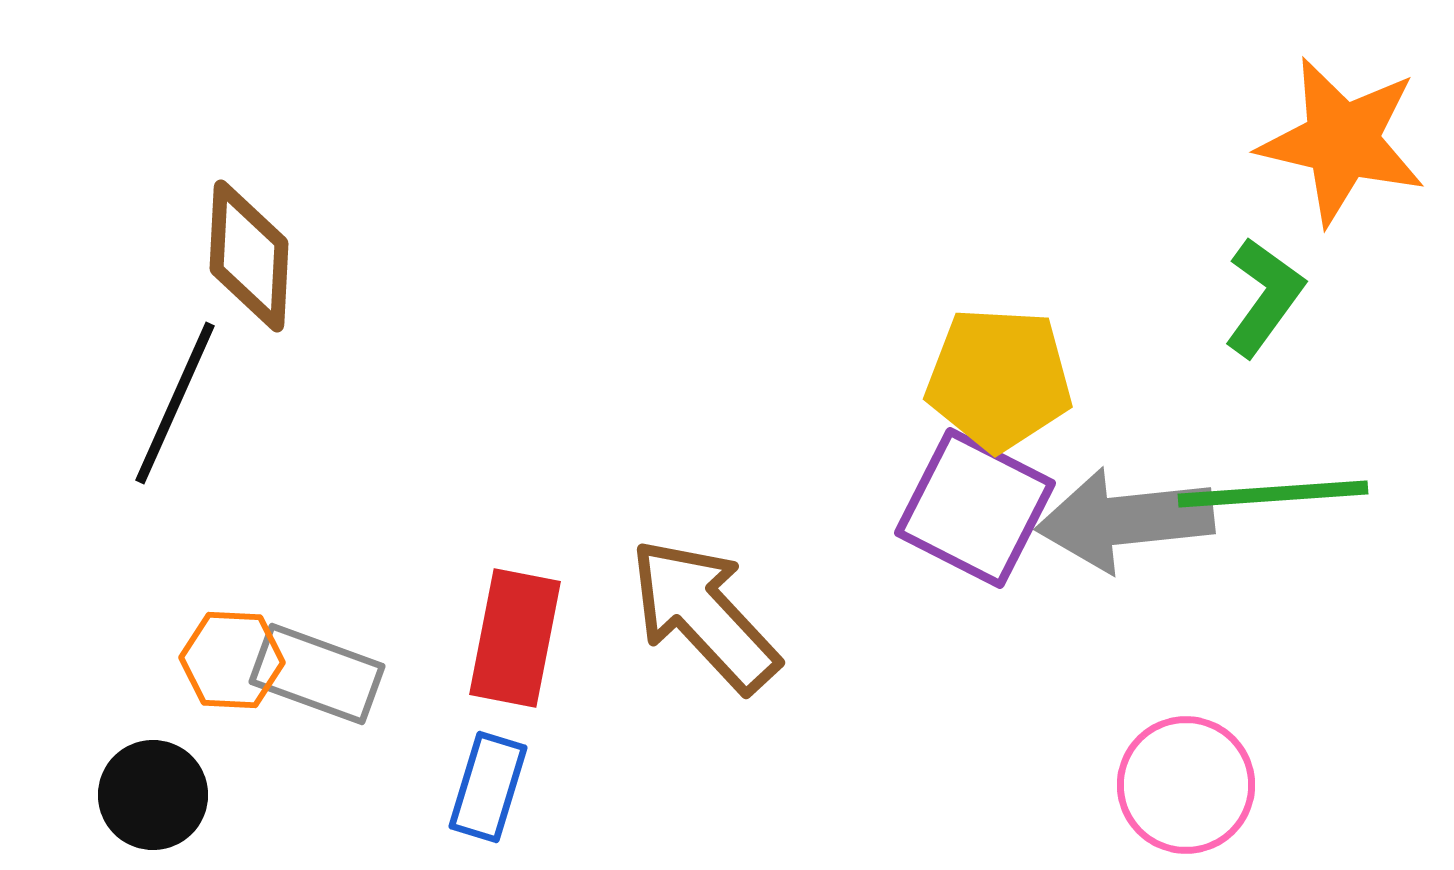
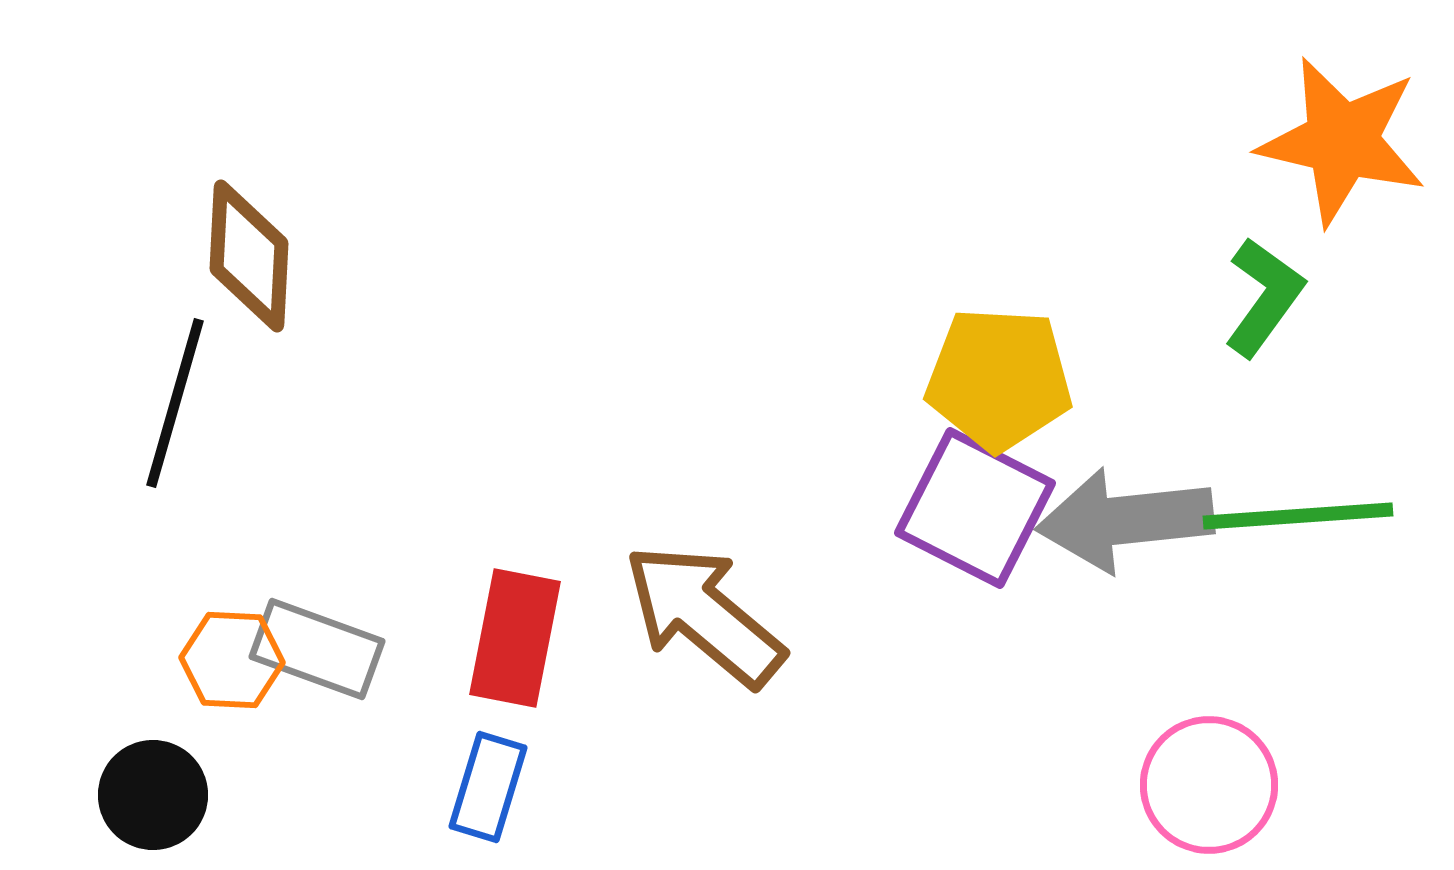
black line: rotated 8 degrees counterclockwise
green line: moved 25 px right, 22 px down
brown arrow: rotated 7 degrees counterclockwise
gray rectangle: moved 25 px up
pink circle: moved 23 px right
